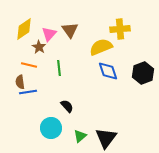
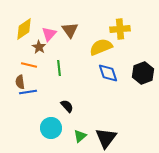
blue diamond: moved 2 px down
